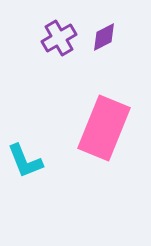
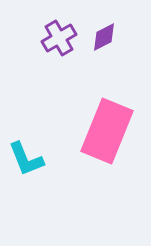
pink rectangle: moved 3 px right, 3 px down
cyan L-shape: moved 1 px right, 2 px up
